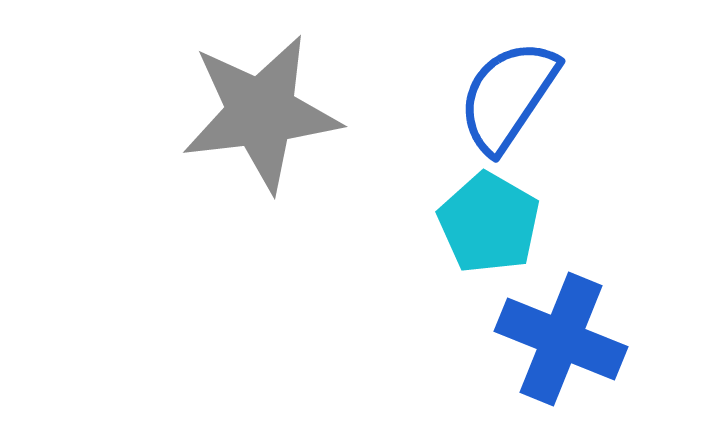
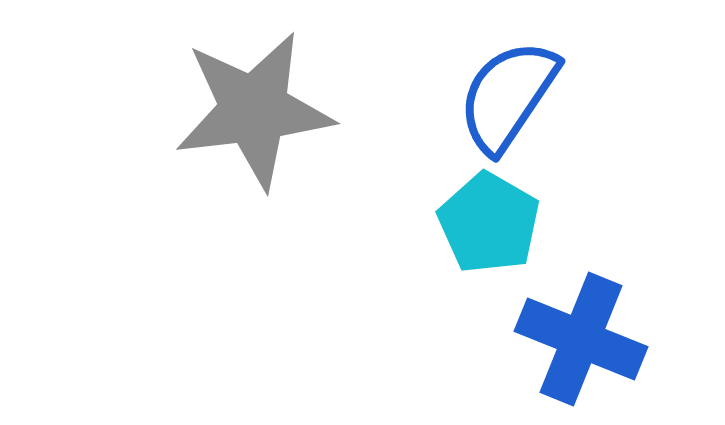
gray star: moved 7 px left, 3 px up
blue cross: moved 20 px right
